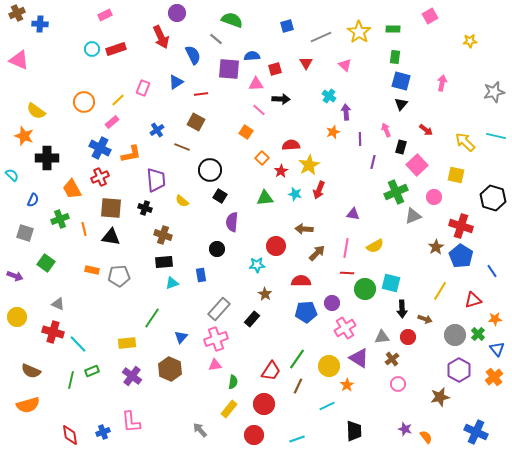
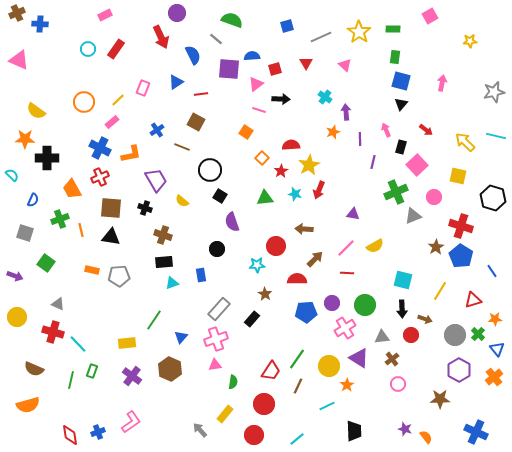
cyan circle at (92, 49): moved 4 px left
red rectangle at (116, 49): rotated 36 degrees counterclockwise
pink triangle at (256, 84): rotated 35 degrees counterclockwise
cyan cross at (329, 96): moved 4 px left, 1 px down
pink line at (259, 110): rotated 24 degrees counterclockwise
orange star at (24, 136): moved 1 px right, 3 px down; rotated 18 degrees counterclockwise
yellow square at (456, 175): moved 2 px right, 1 px down
purple trapezoid at (156, 180): rotated 25 degrees counterclockwise
purple semicircle at (232, 222): rotated 24 degrees counterclockwise
orange line at (84, 229): moved 3 px left, 1 px down
pink line at (346, 248): rotated 36 degrees clockwise
brown arrow at (317, 253): moved 2 px left, 6 px down
red semicircle at (301, 281): moved 4 px left, 2 px up
cyan square at (391, 283): moved 12 px right, 3 px up
green circle at (365, 289): moved 16 px down
green line at (152, 318): moved 2 px right, 2 px down
red circle at (408, 337): moved 3 px right, 2 px up
brown semicircle at (31, 371): moved 3 px right, 2 px up
green rectangle at (92, 371): rotated 48 degrees counterclockwise
brown star at (440, 397): moved 2 px down; rotated 12 degrees clockwise
yellow rectangle at (229, 409): moved 4 px left, 5 px down
pink L-shape at (131, 422): rotated 120 degrees counterclockwise
blue cross at (103, 432): moved 5 px left
cyan line at (297, 439): rotated 21 degrees counterclockwise
